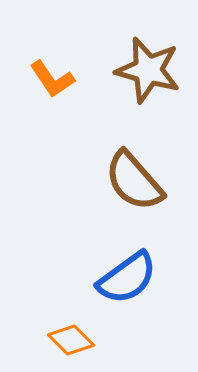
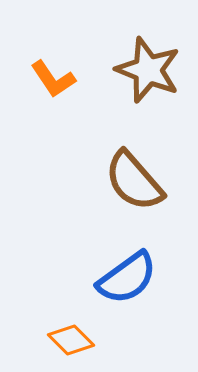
brown star: rotated 6 degrees clockwise
orange L-shape: moved 1 px right
